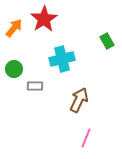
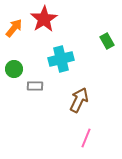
cyan cross: moved 1 px left
